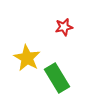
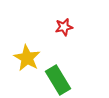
green rectangle: moved 1 px right, 2 px down
